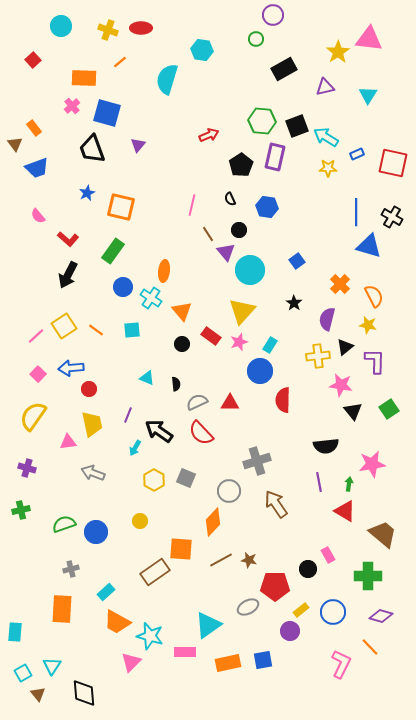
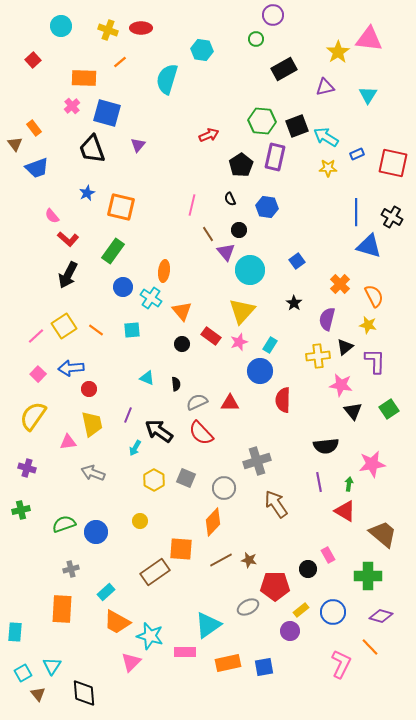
pink semicircle at (38, 216): moved 14 px right
gray circle at (229, 491): moved 5 px left, 3 px up
blue square at (263, 660): moved 1 px right, 7 px down
